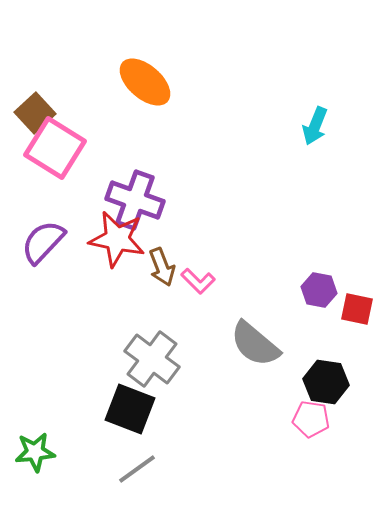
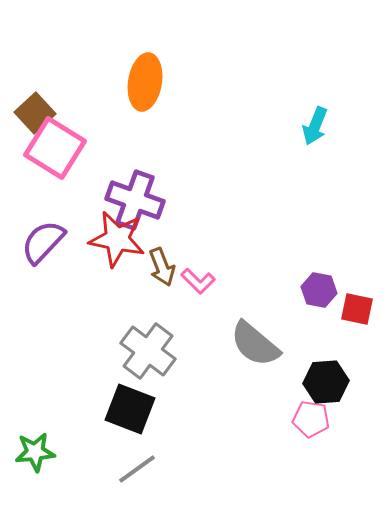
orange ellipse: rotated 58 degrees clockwise
gray cross: moved 4 px left, 8 px up
black hexagon: rotated 12 degrees counterclockwise
